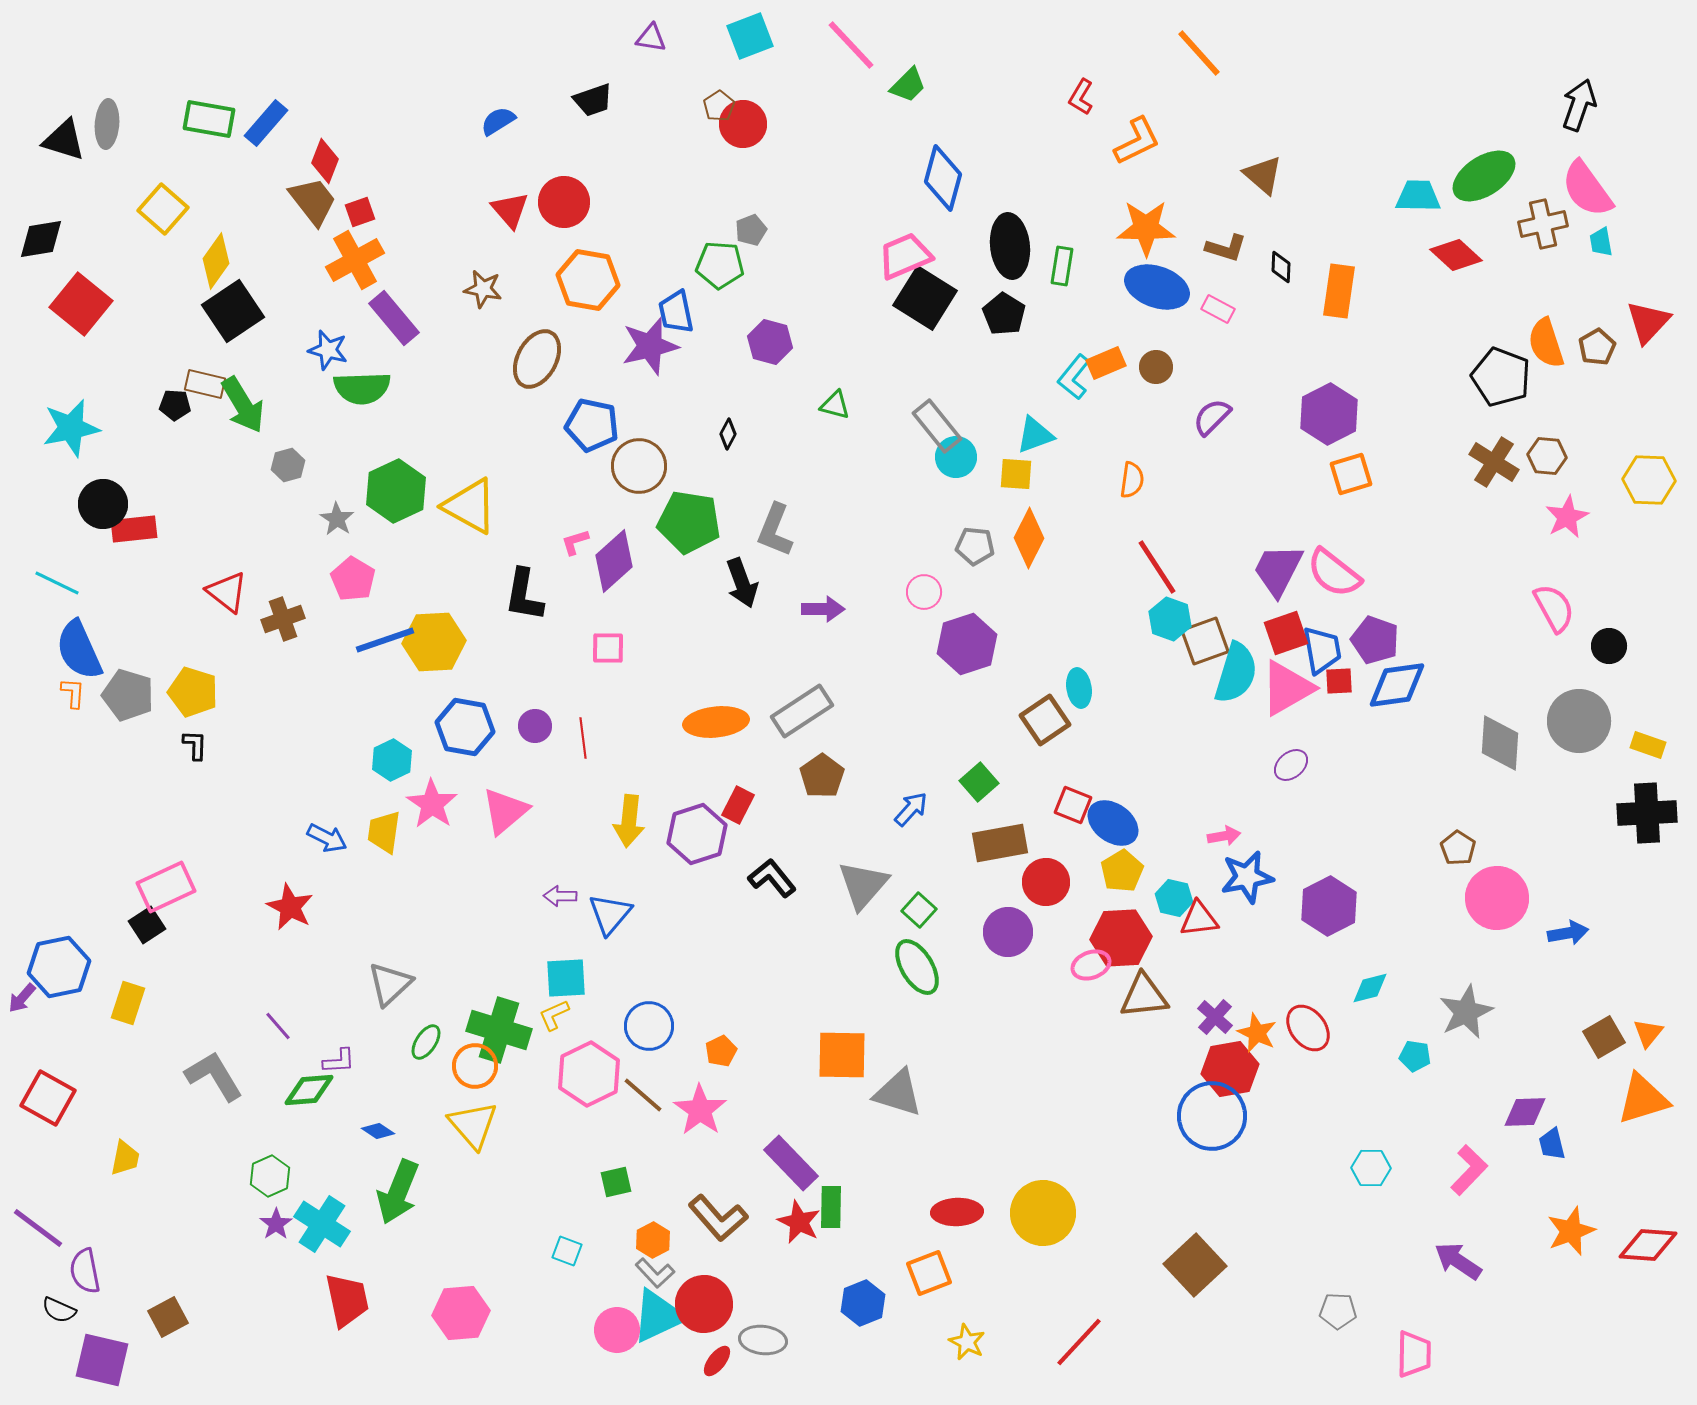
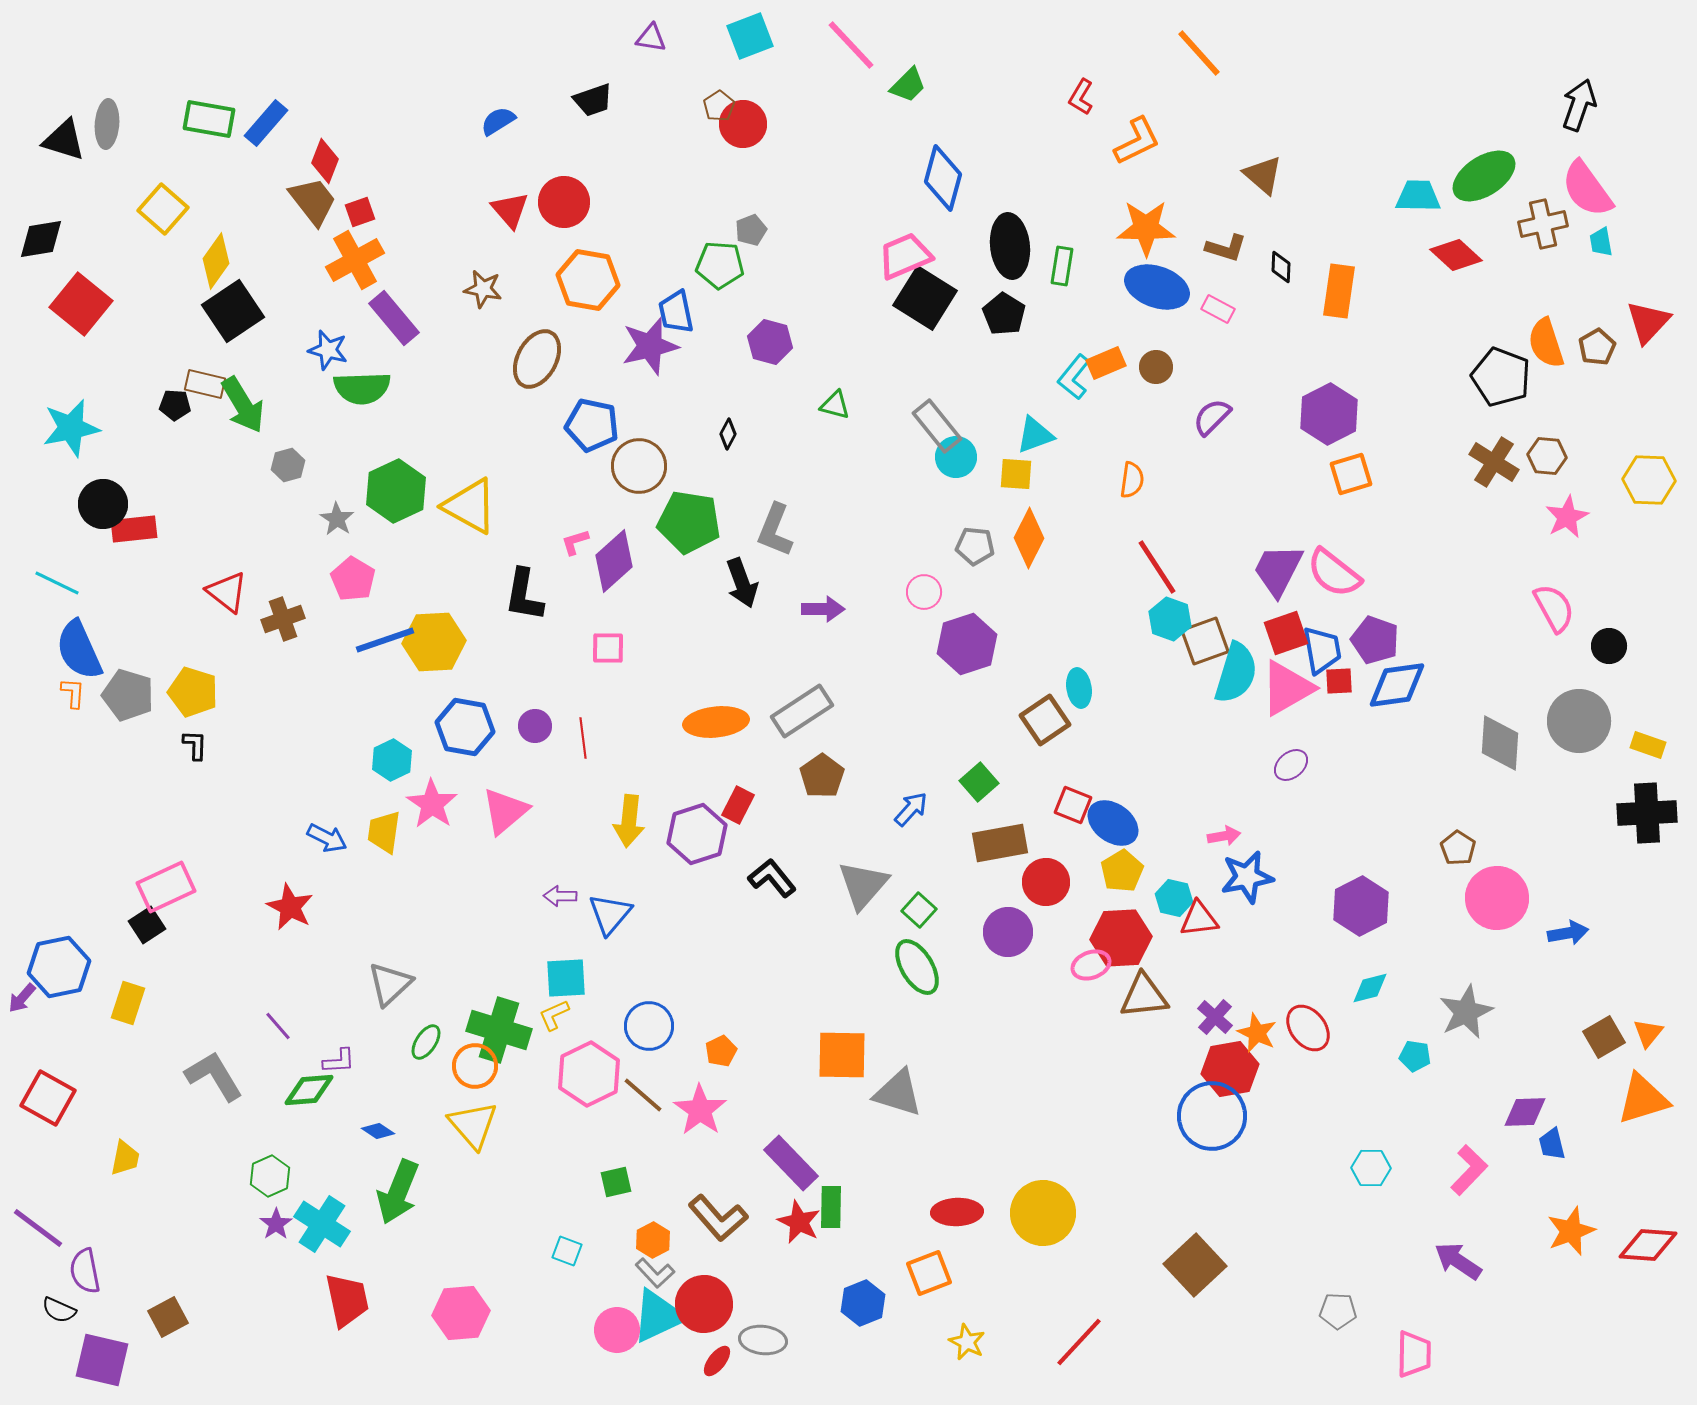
purple hexagon at (1329, 906): moved 32 px right
